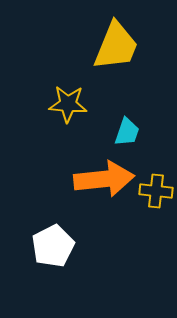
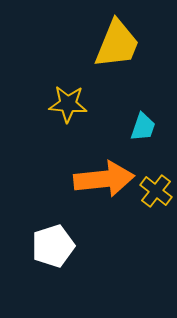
yellow trapezoid: moved 1 px right, 2 px up
cyan trapezoid: moved 16 px right, 5 px up
yellow cross: rotated 32 degrees clockwise
white pentagon: rotated 9 degrees clockwise
